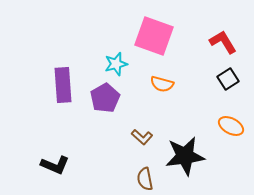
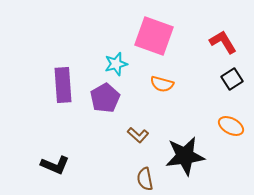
black square: moved 4 px right
brown L-shape: moved 4 px left, 2 px up
